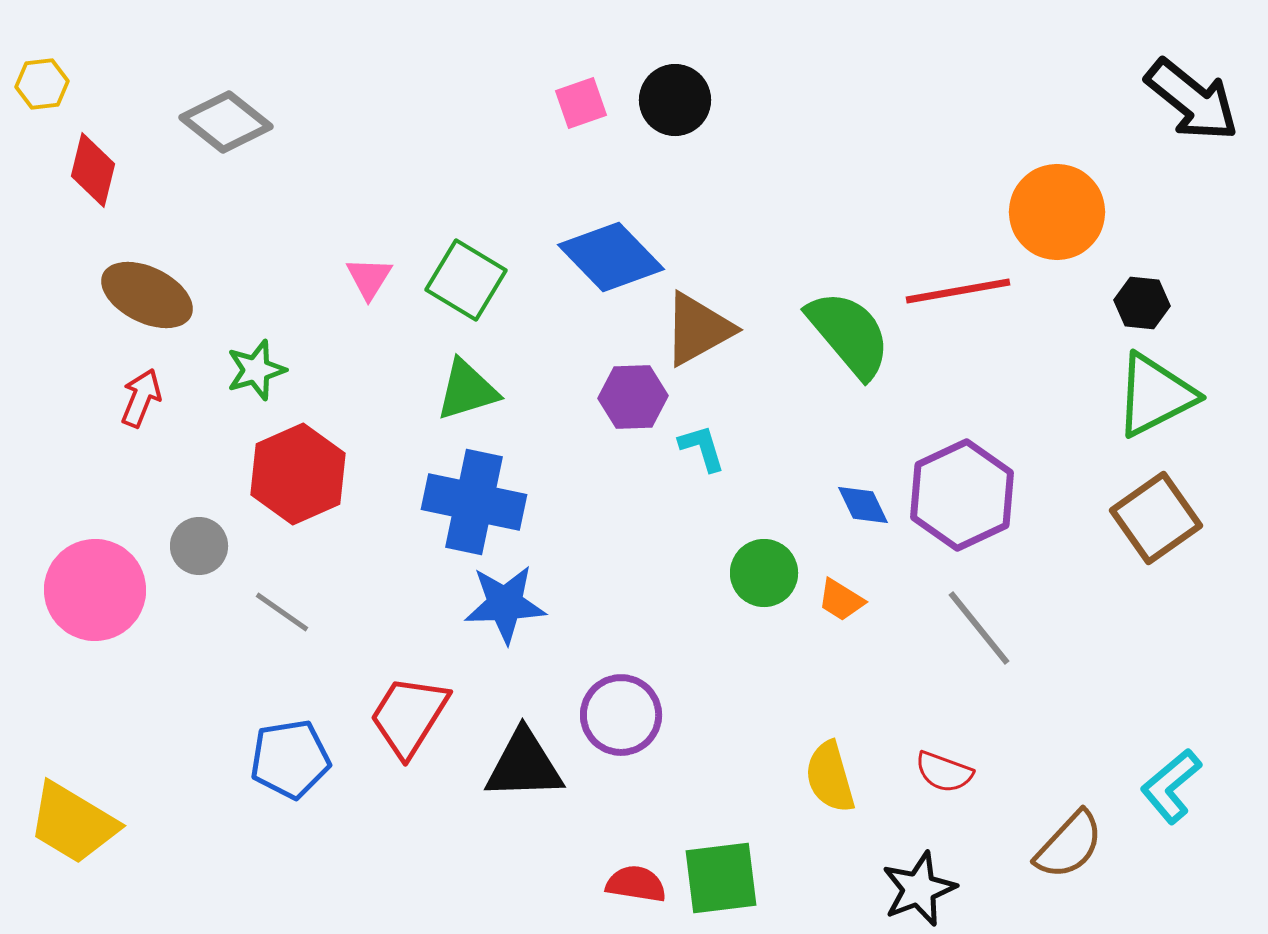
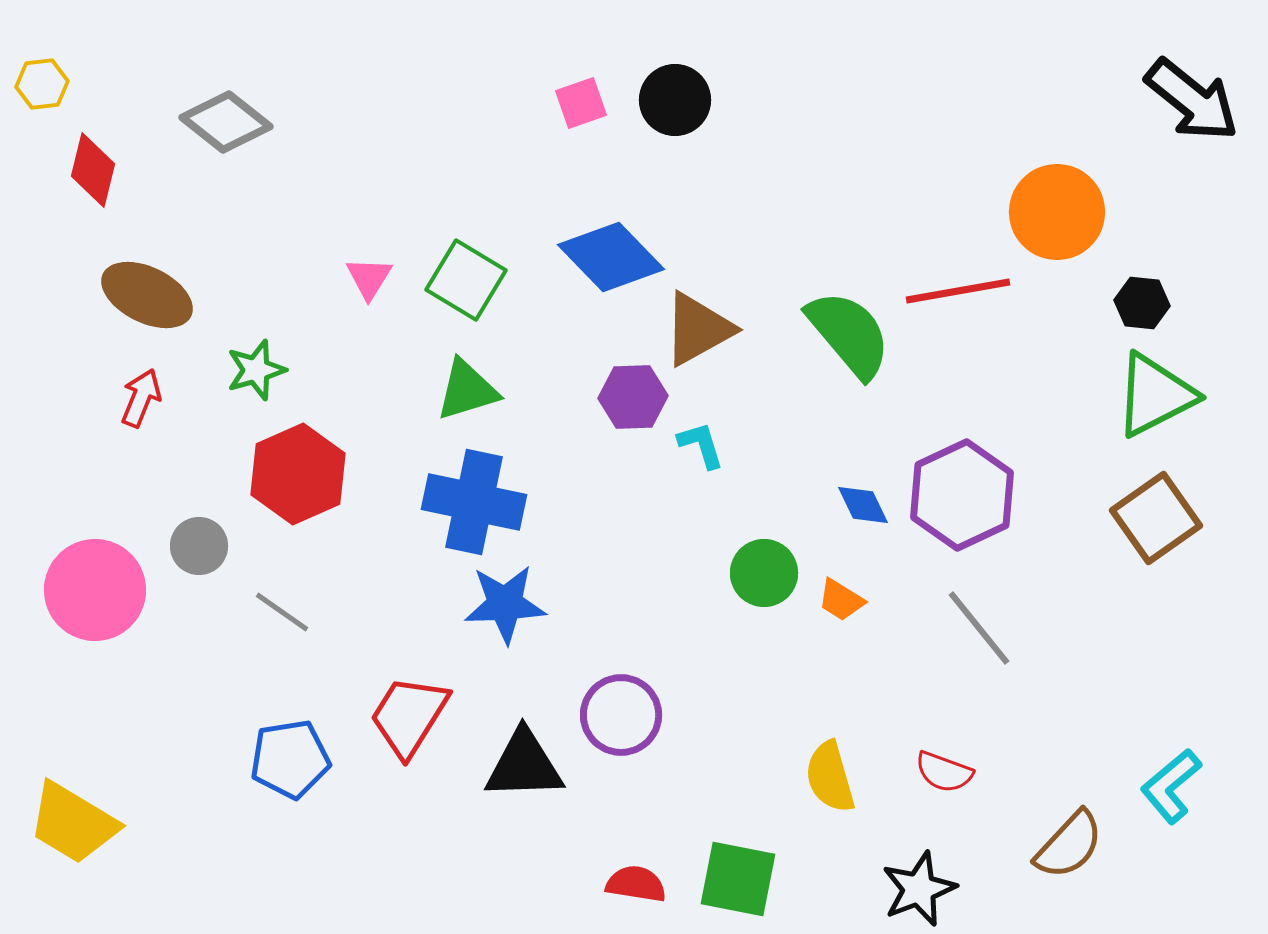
cyan L-shape at (702, 448): moved 1 px left, 3 px up
green square at (721, 878): moved 17 px right, 1 px down; rotated 18 degrees clockwise
